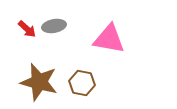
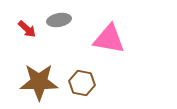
gray ellipse: moved 5 px right, 6 px up
brown star: rotated 15 degrees counterclockwise
